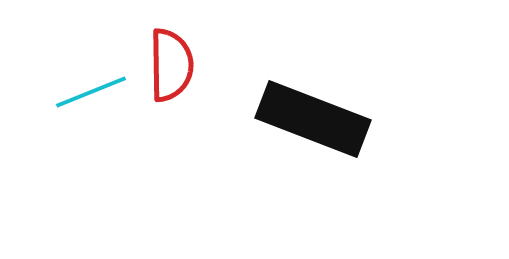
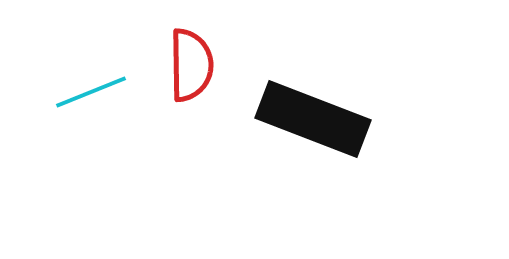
red semicircle: moved 20 px right
